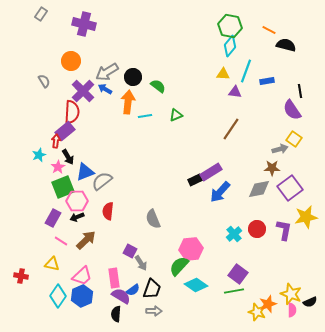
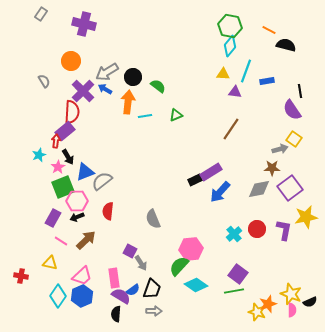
yellow triangle at (52, 264): moved 2 px left, 1 px up
